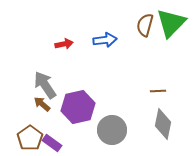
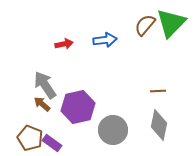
brown semicircle: rotated 25 degrees clockwise
gray diamond: moved 4 px left, 1 px down
gray circle: moved 1 px right
brown pentagon: rotated 15 degrees counterclockwise
